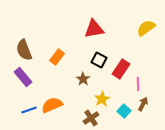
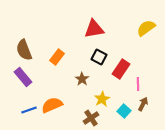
black square: moved 3 px up
brown star: moved 1 px left
